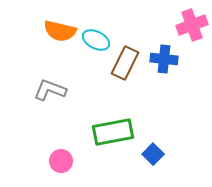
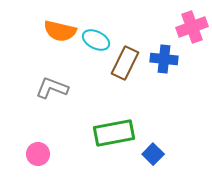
pink cross: moved 2 px down
gray L-shape: moved 2 px right, 2 px up
green rectangle: moved 1 px right, 1 px down
pink circle: moved 23 px left, 7 px up
